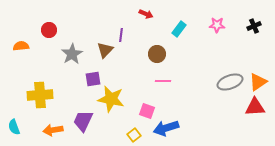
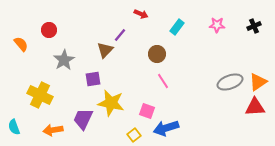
red arrow: moved 5 px left
cyan rectangle: moved 2 px left, 2 px up
purple line: moved 1 px left; rotated 32 degrees clockwise
orange semicircle: moved 2 px up; rotated 56 degrees clockwise
gray star: moved 8 px left, 6 px down
pink line: rotated 56 degrees clockwise
yellow cross: rotated 30 degrees clockwise
yellow star: moved 4 px down
purple trapezoid: moved 2 px up
